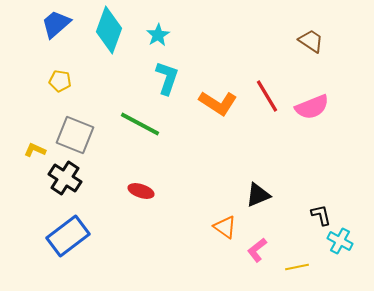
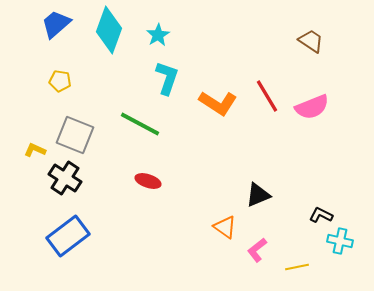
red ellipse: moved 7 px right, 10 px up
black L-shape: rotated 50 degrees counterclockwise
cyan cross: rotated 15 degrees counterclockwise
